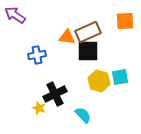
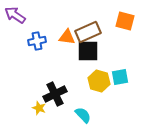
orange square: rotated 18 degrees clockwise
blue cross: moved 14 px up
